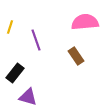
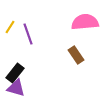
yellow line: rotated 16 degrees clockwise
purple line: moved 8 px left, 6 px up
brown rectangle: moved 1 px up
purple triangle: moved 12 px left, 9 px up
